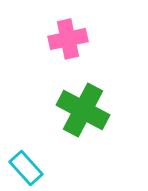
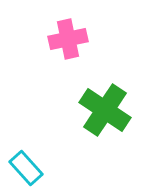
green cross: moved 22 px right; rotated 6 degrees clockwise
